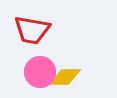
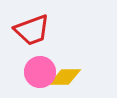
red trapezoid: rotated 30 degrees counterclockwise
